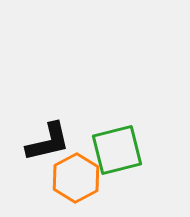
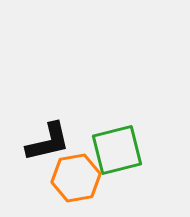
orange hexagon: rotated 18 degrees clockwise
